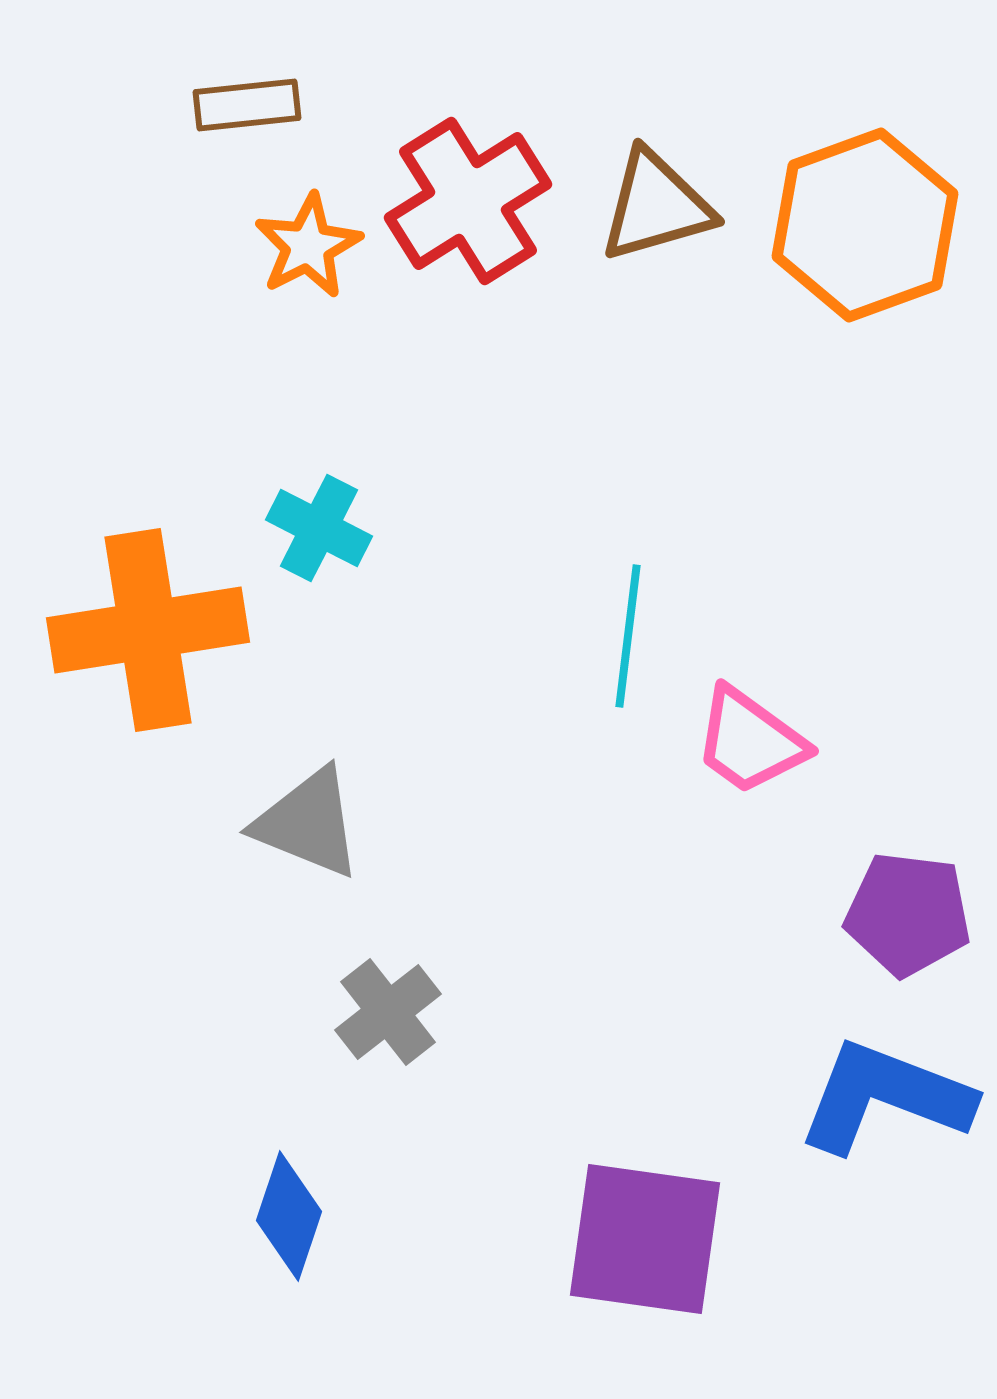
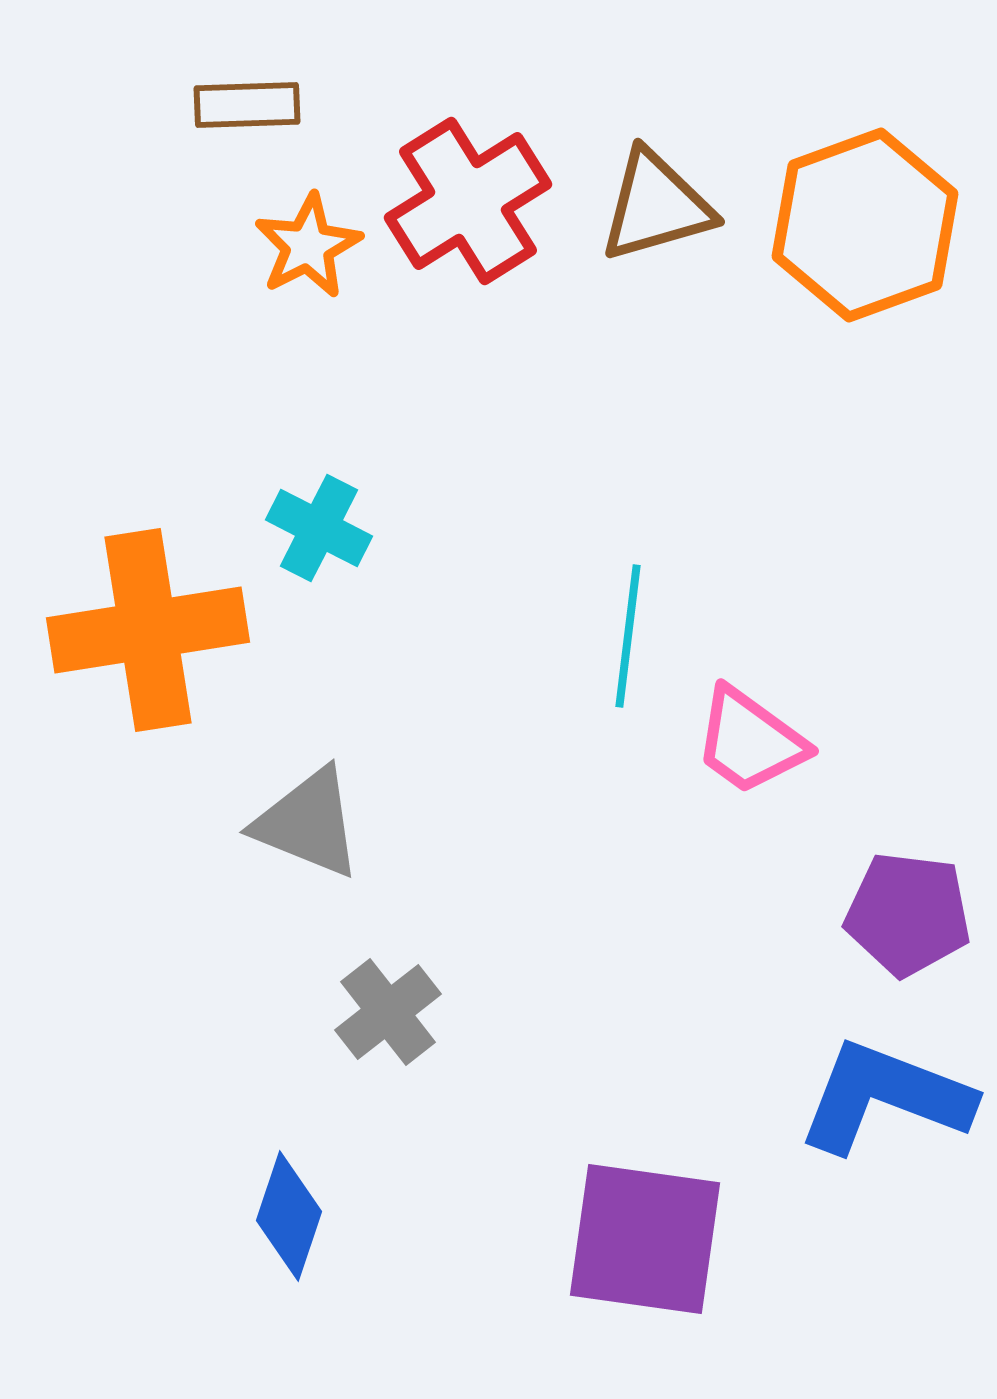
brown rectangle: rotated 4 degrees clockwise
